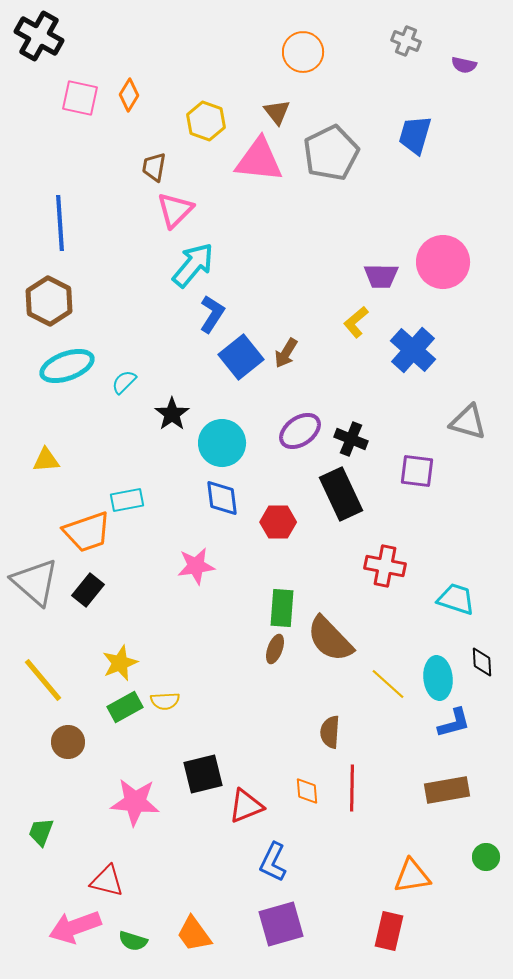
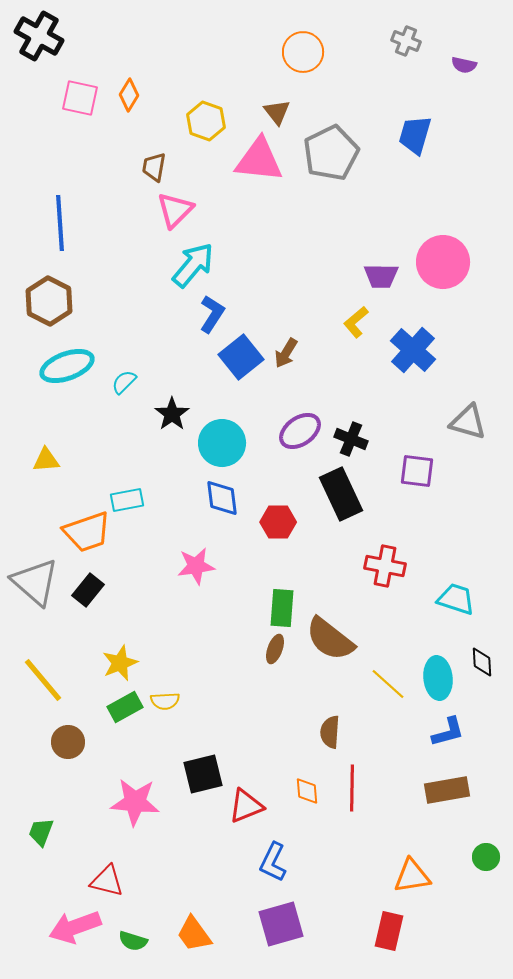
brown semicircle at (330, 639): rotated 8 degrees counterclockwise
blue L-shape at (454, 723): moved 6 px left, 9 px down
